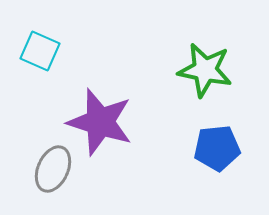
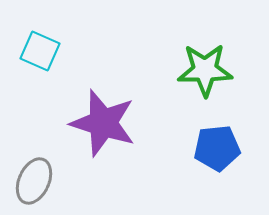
green star: rotated 12 degrees counterclockwise
purple star: moved 3 px right, 1 px down
gray ellipse: moved 19 px left, 12 px down
